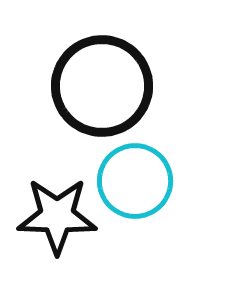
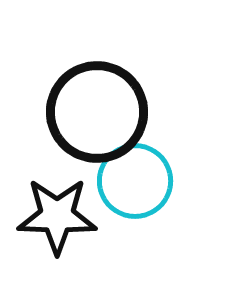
black circle: moved 5 px left, 26 px down
